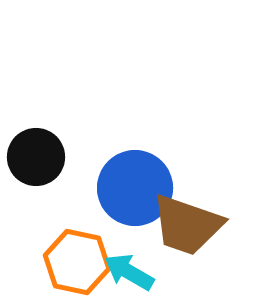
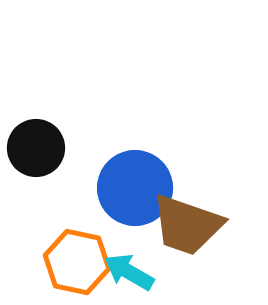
black circle: moved 9 px up
